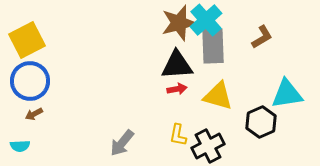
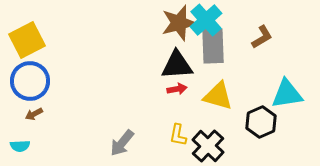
black cross: rotated 20 degrees counterclockwise
